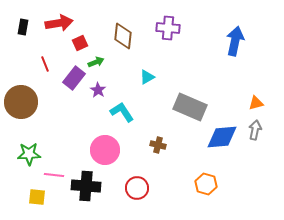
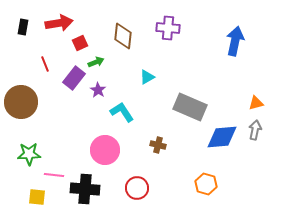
black cross: moved 1 px left, 3 px down
